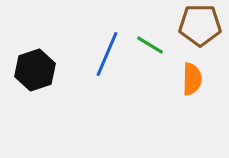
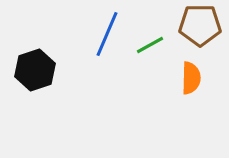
green line: rotated 60 degrees counterclockwise
blue line: moved 20 px up
orange semicircle: moved 1 px left, 1 px up
